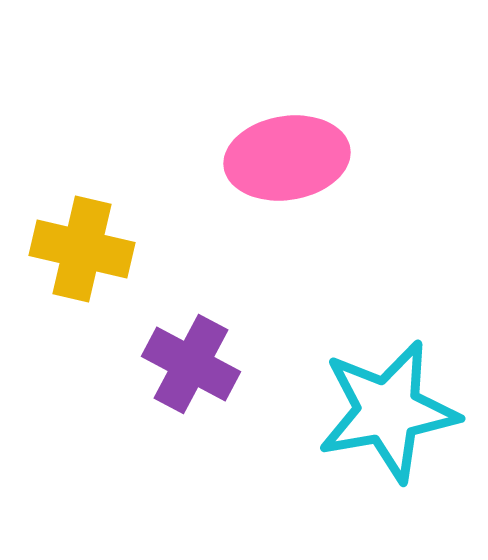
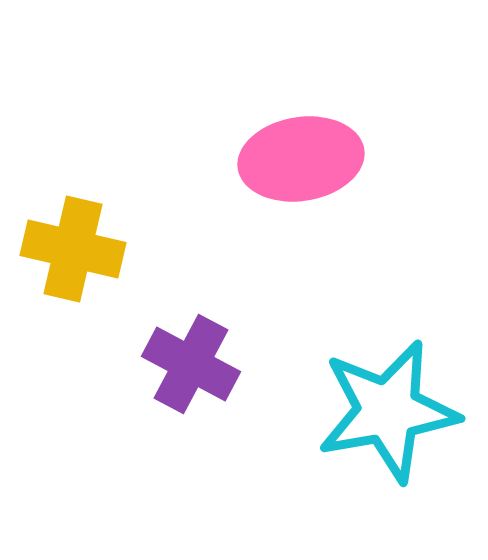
pink ellipse: moved 14 px right, 1 px down
yellow cross: moved 9 px left
